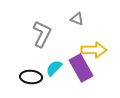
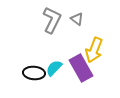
gray triangle: rotated 16 degrees clockwise
gray L-shape: moved 10 px right, 14 px up
yellow arrow: rotated 110 degrees clockwise
black ellipse: moved 3 px right, 4 px up
